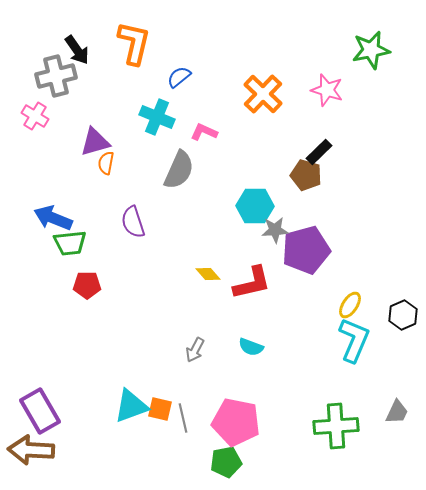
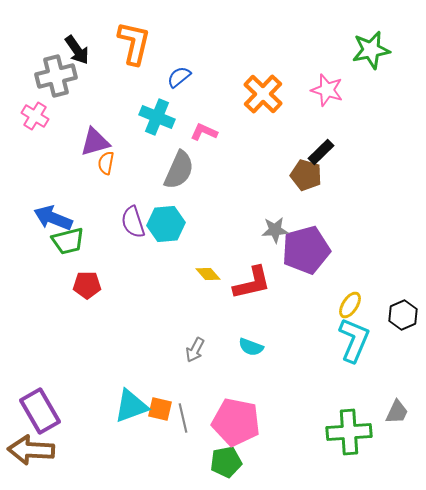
black rectangle: moved 2 px right
cyan hexagon: moved 89 px left, 18 px down; rotated 6 degrees counterclockwise
green trapezoid: moved 2 px left, 2 px up; rotated 8 degrees counterclockwise
green cross: moved 13 px right, 6 px down
